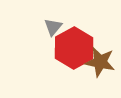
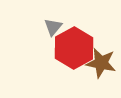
brown star: moved 1 px right, 1 px down
